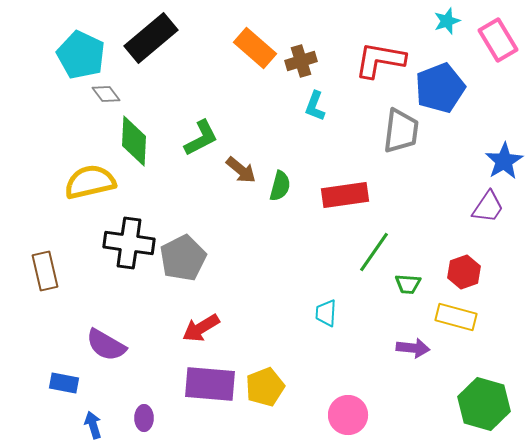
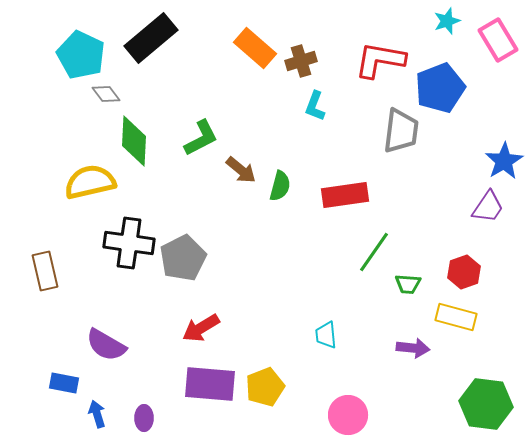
cyan trapezoid: moved 22 px down; rotated 8 degrees counterclockwise
green hexagon: moved 2 px right; rotated 9 degrees counterclockwise
blue arrow: moved 4 px right, 11 px up
